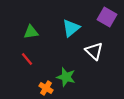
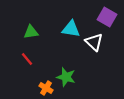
cyan triangle: moved 1 px down; rotated 48 degrees clockwise
white triangle: moved 9 px up
